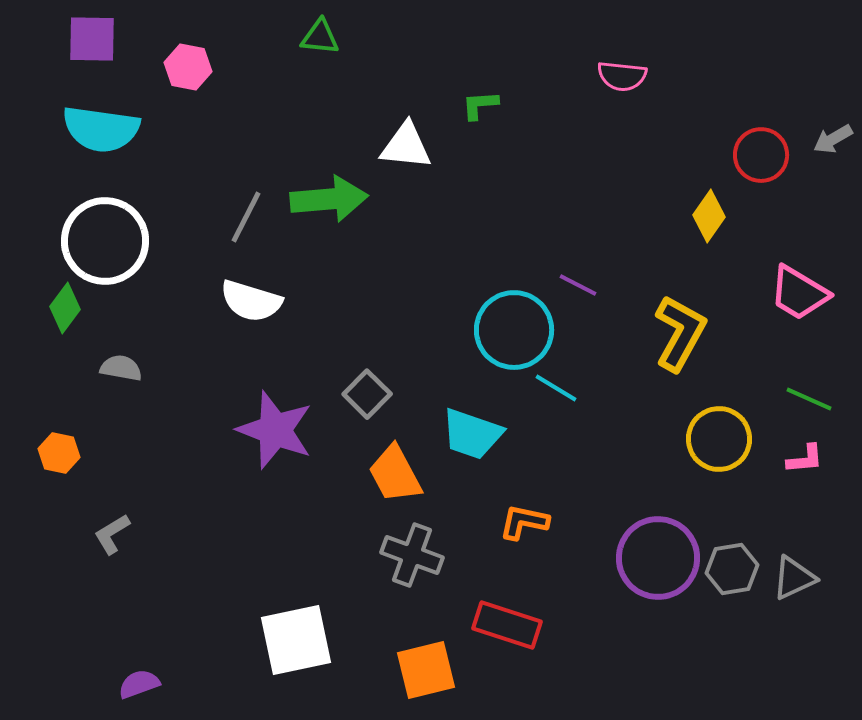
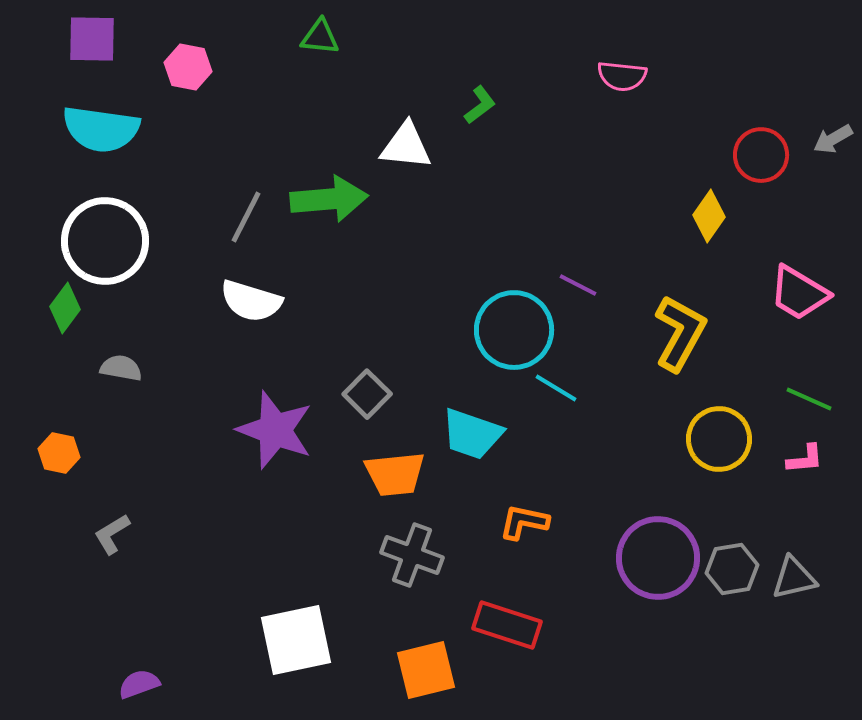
green L-shape: rotated 147 degrees clockwise
orange trapezoid: rotated 68 degrees counterclockwise
gray triangle: rotated 12 degrees clockwise
